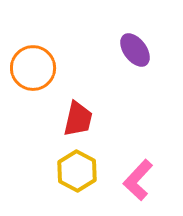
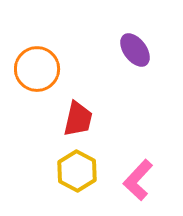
orange circle: moved 4 px right, 1 px down
